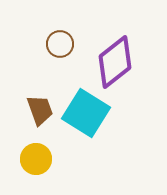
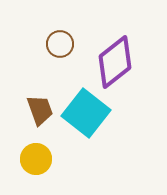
cyan square: rotated 6 degrees clockwise
